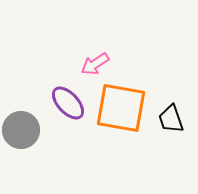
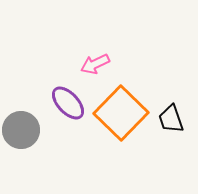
pink arrow: rotated 8 degrees clockwise
orange square: moved 5 px down; rotated 34 degrees clockwise
